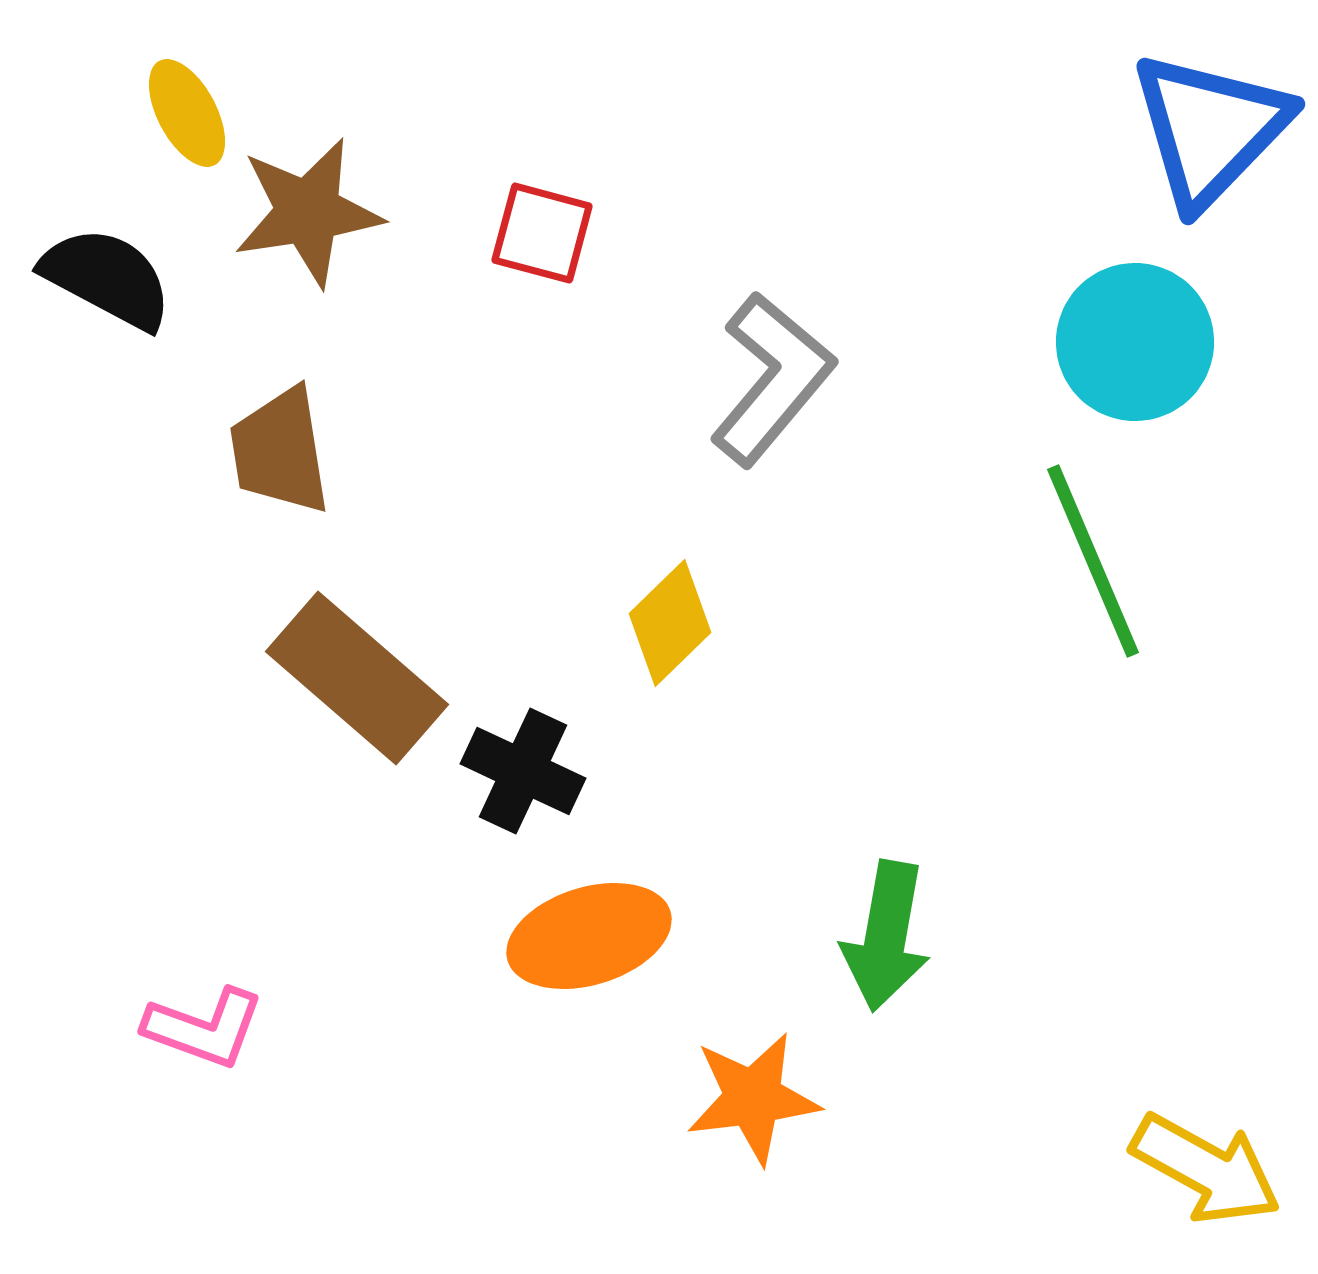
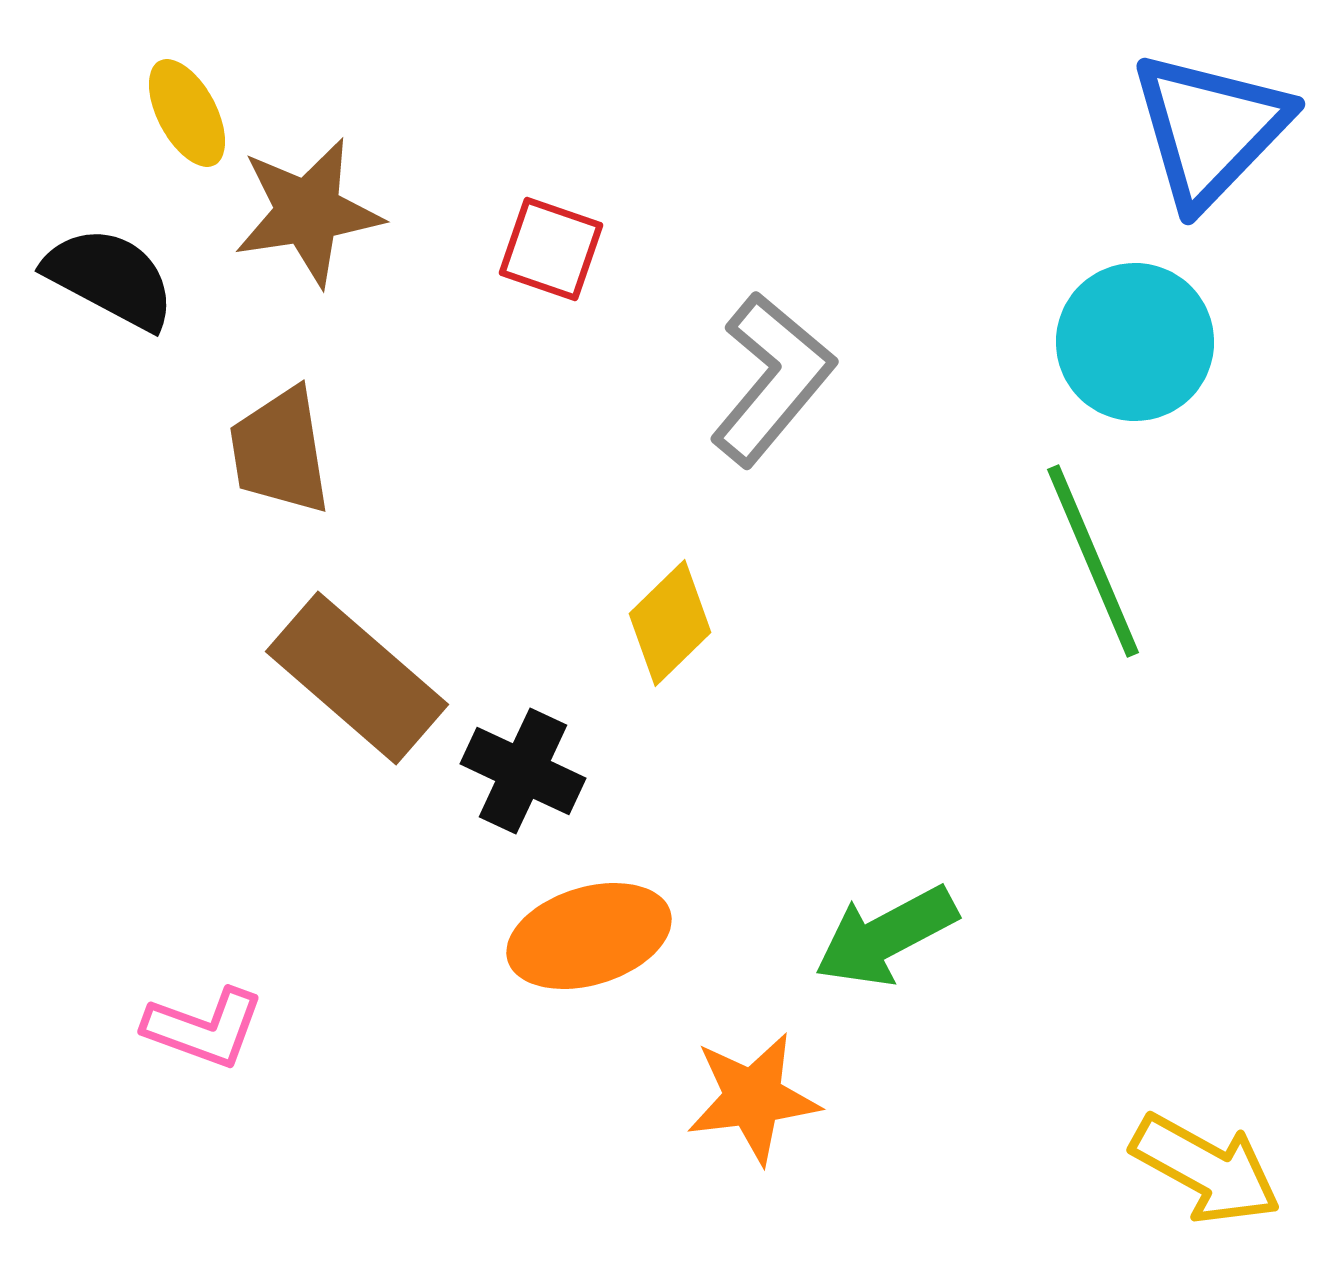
red square: moved 9 px right, 16 px down; rotated 4 degrees clockwise
black semicircle: moved 3 px right
green arrow: rotated 52 degrees clockwise
